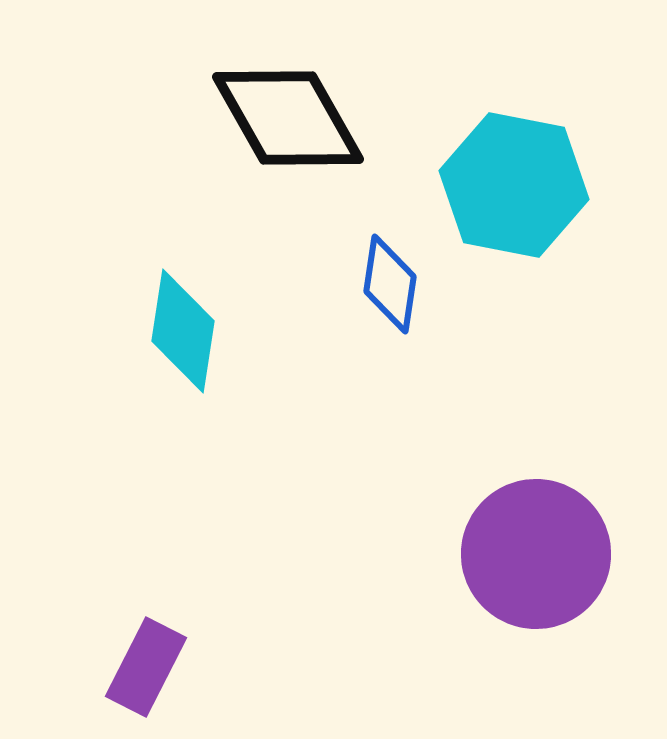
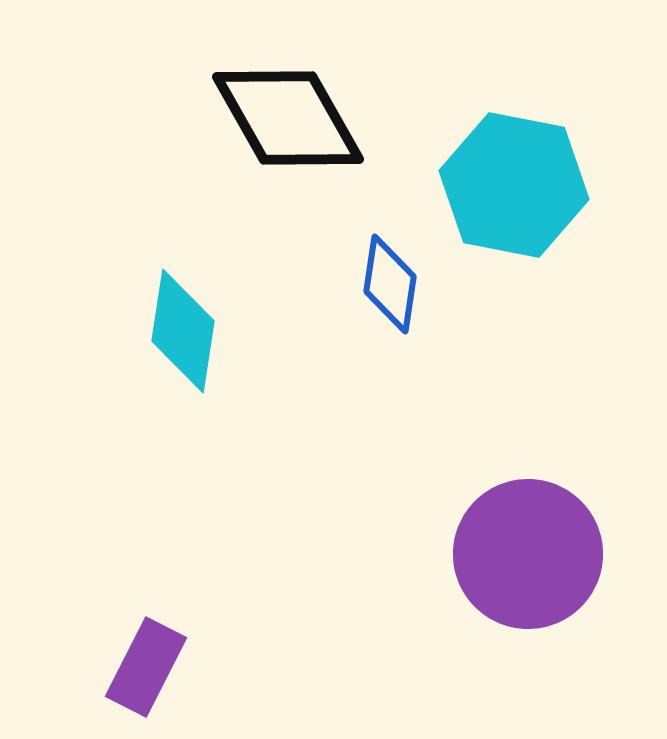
purple circle: moved 8 px left
